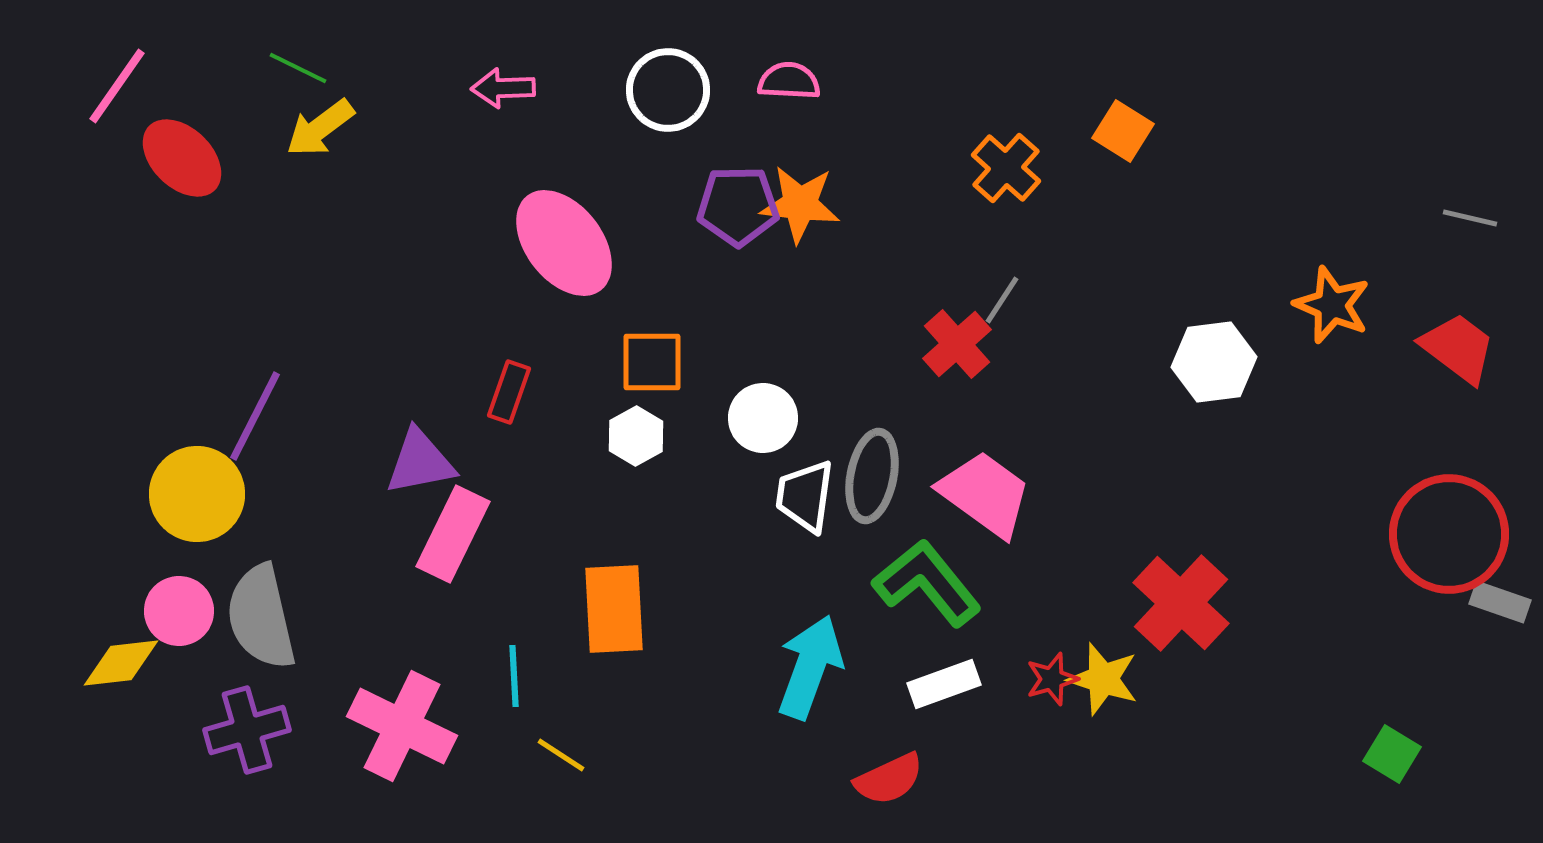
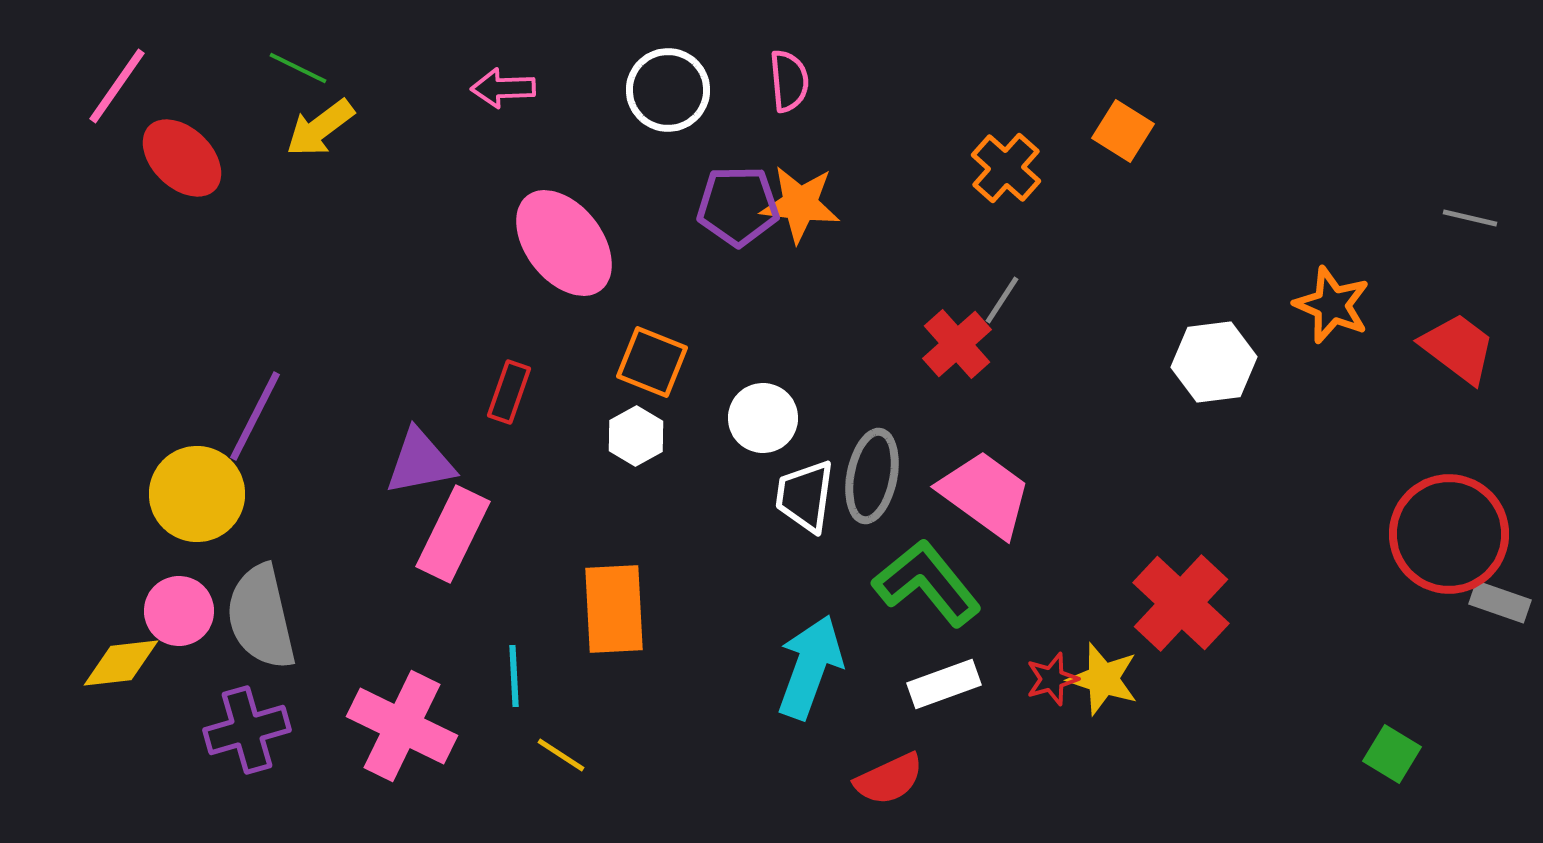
pink semicircle at (789, 81): rotated 82 degrees clockwise
orange square at (652, 362): rotated 22 degrees clockwise
